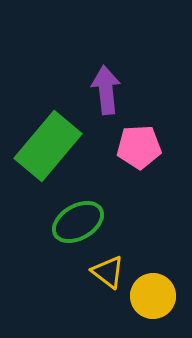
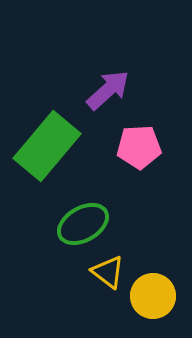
purple arrow: moved 2 px right; rotated 54 degrees clockwise
green rectangle: moved 1 px left
green ellipse: moved 5 px right, 2 px down
